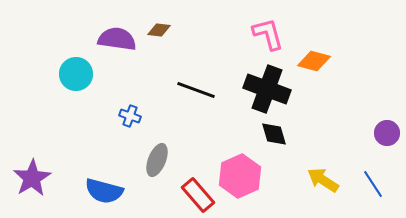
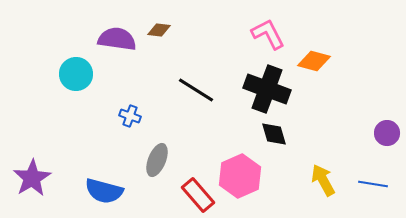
pink L-shape: rotated 12 degrees counterclockwise
black line: rotated 12 degrees clockwise
yellow arrow: rotated 28 degrees clockwise
blue line: rotated 48 degrees counterclockwise
